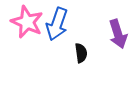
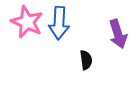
blue arrow: moved 2 px right, 1 px up; rotated 16 degrees counterclockwise
black semicircle: moved 5 px right, 7 px down
